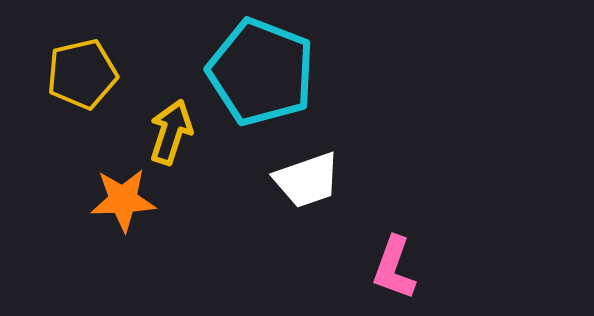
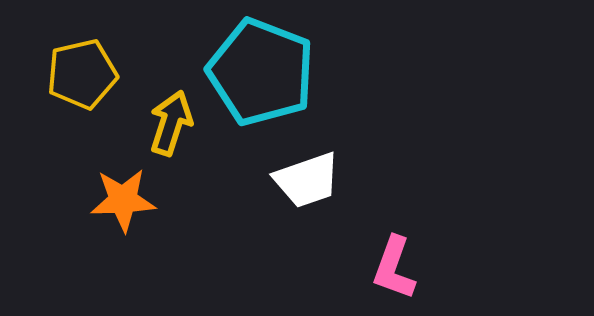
yellow arrow: moved 9 px up
